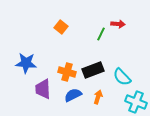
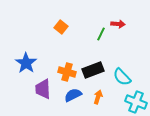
blue star: rotated 30 degrees clockwise
